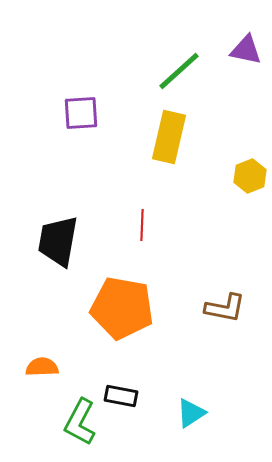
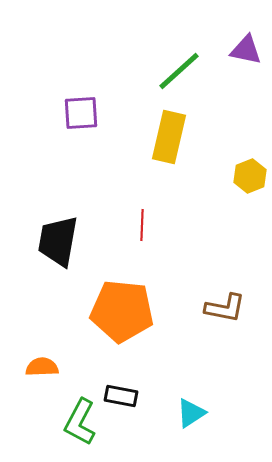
orange pentagon: moved 3 px down; rotated 4 degrees counterclockwise
